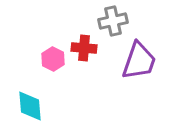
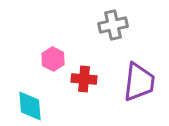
gray cross: moved 4 px down
red cross: moved 31 px down
purple trapezoid: moved 21 px down; rotated 12 degrees counterclockwise
